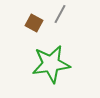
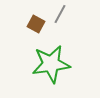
brown square: moved 2 px right, 1 px down
